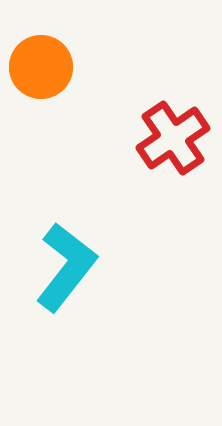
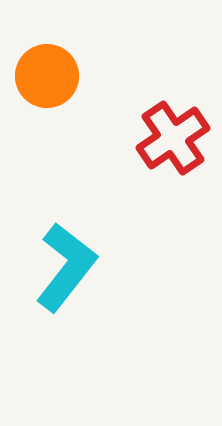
orange circle: moved 6 px right, 9 px down
